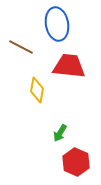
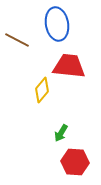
brown line: moved 4 px left, 7 px up
yellow diamond: moved 5 px right; rotated 30 degrees clockwise
green arrow: moved 1 px right
red hexagon: moved 1 px left; rotated 20 degrees counterclockwise
